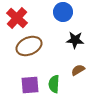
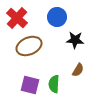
blue circle: moved 6 px left, 5 px down
brown semicircle: rotated 152 degrees clockwise
purple square: rotated 18 degrees clockwise
